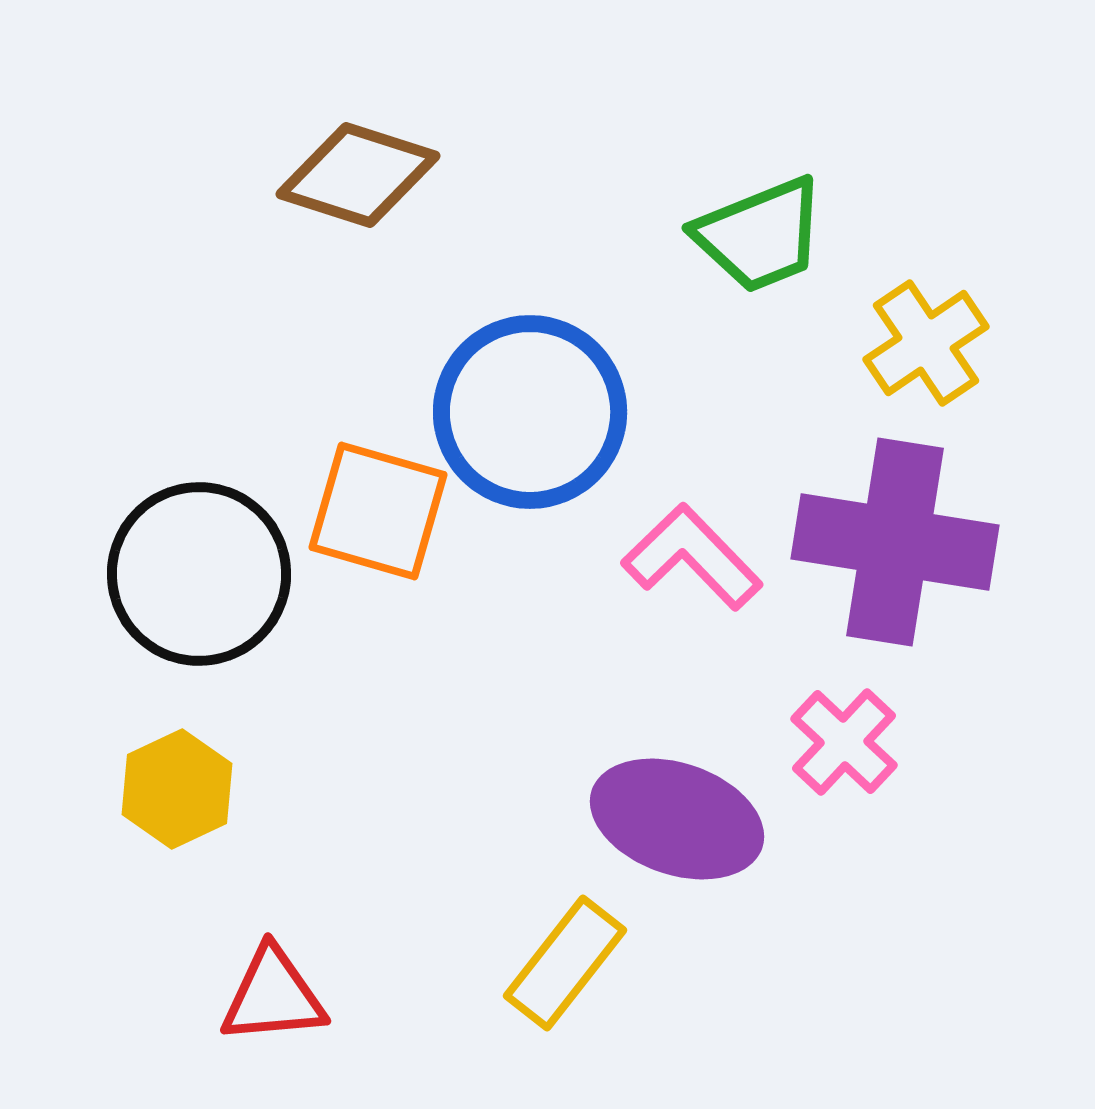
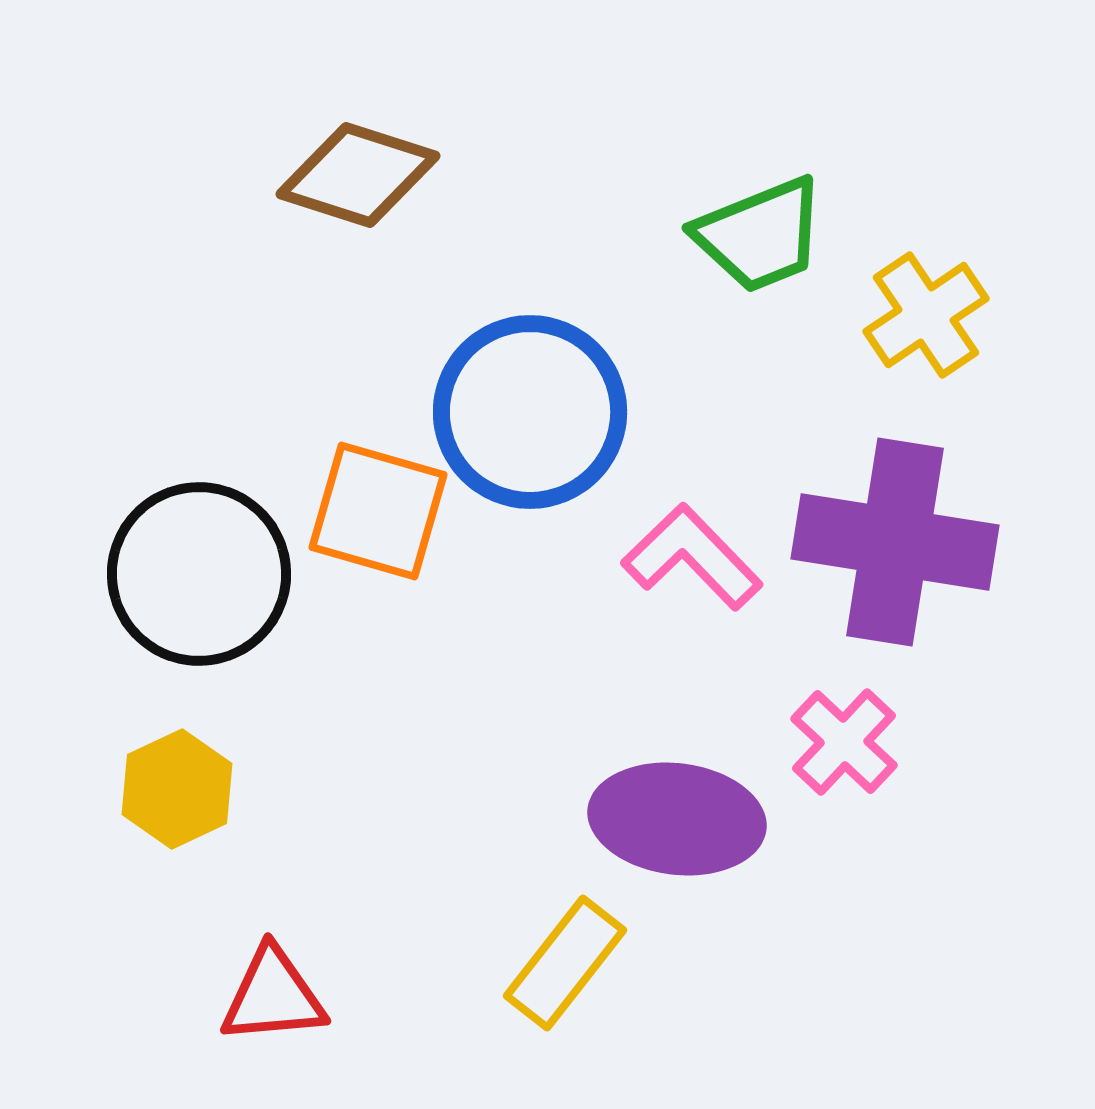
yellow cross: moved 28 px up
purple ellipse: rotated 12 degrees counterclockwise
